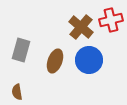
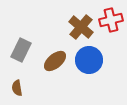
gray rectangle: rotated 10 degrees clockwise
brown ellipse: rotated 30 degrees clockwise
brown semicircle: moved 4 px up
